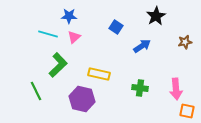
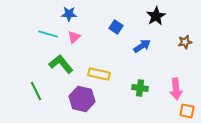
blue star: moved 2 px up
green L-shape: moved 3 px right, 1 px up; rotated 85 degrees counterclockwise
